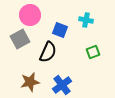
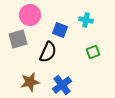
gray square: moved 2 px left; rotated 12 degrees clockwise
